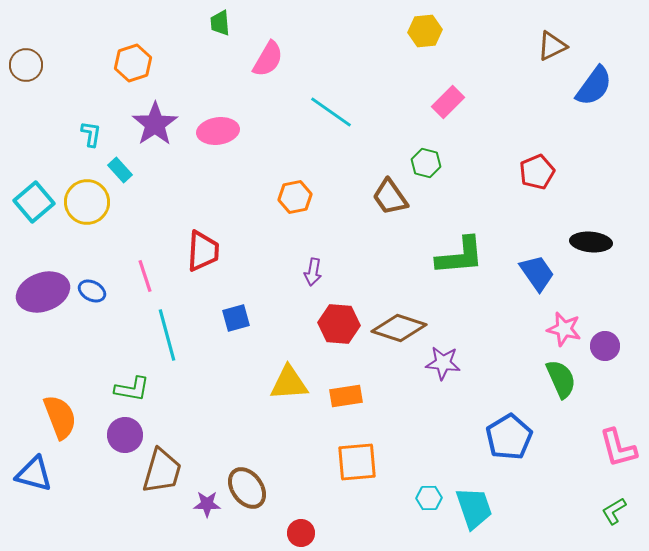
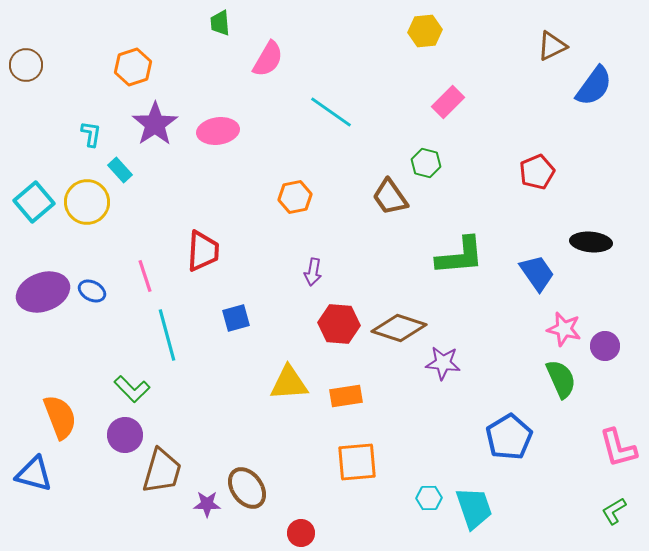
orange hexagon at (133, 63): moved 4 px down
green L-shape at (132, 389): rotated 36 degrees clockwise
